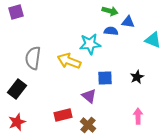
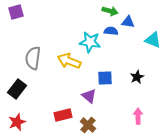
cyan star: moved 2 px up; rotated 15 degrees clockwise
